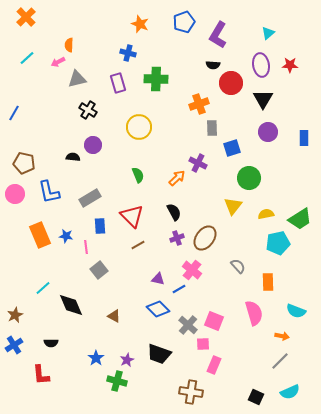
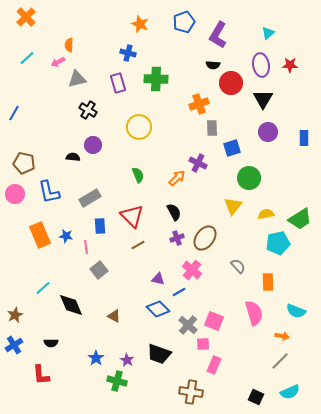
blue line at (179, 289): moved 3 px down
purple star at (127, 360): rotated 16 degrees counterclockwise
